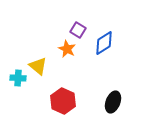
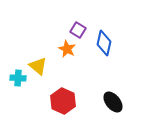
blue diamond: rotated 45 degrees counterclockwise
black ellipse: rotated 60 degrees counterclockwise
